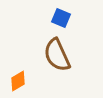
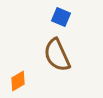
blue square: moved 1 px up
